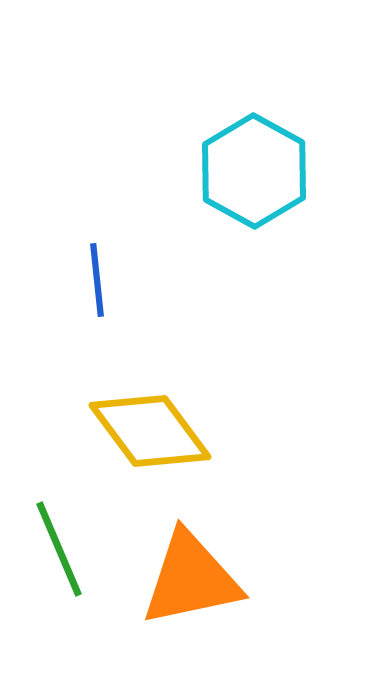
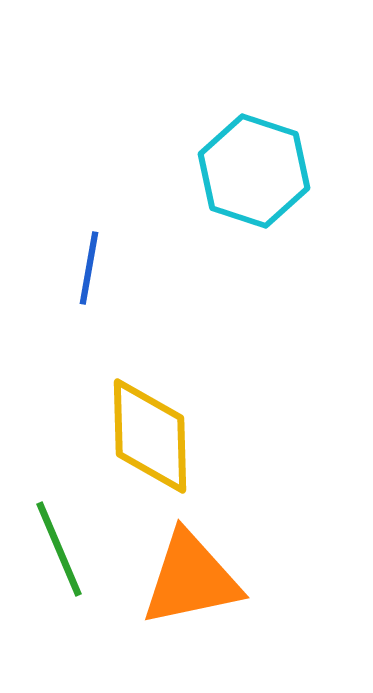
cyan hexagon: rotated 11 degrees counterclockwise
blue line: moved 8 px left, 12 px up; rotated 16 degrees clockwise
yellow diamond: moved 5 px down; rotated 35 degrees clockwise
